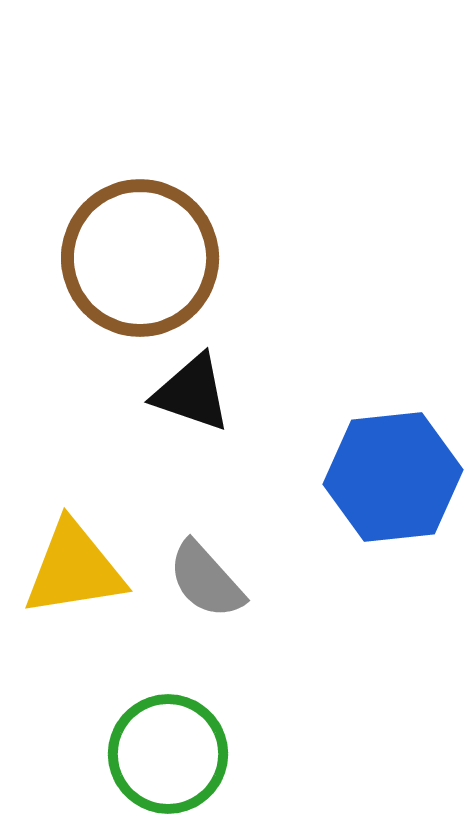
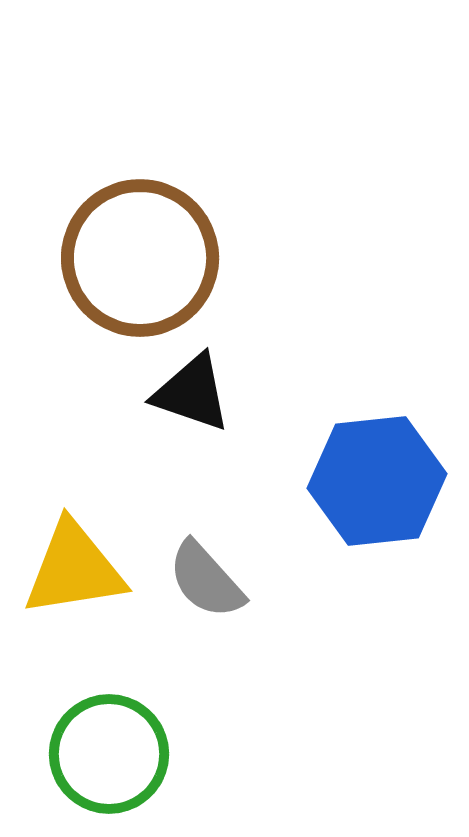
blue hexagon: moved 16 px left, 4 px down
green circle: moved 59 px left
